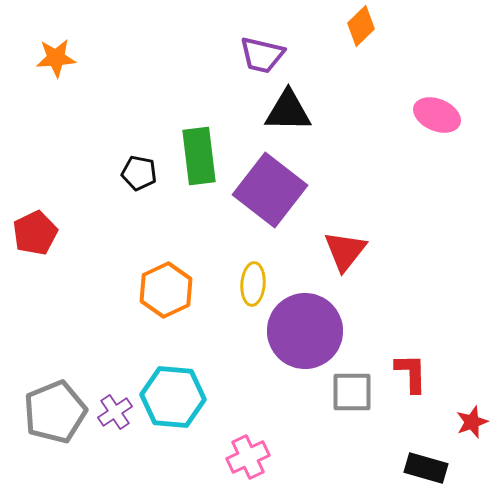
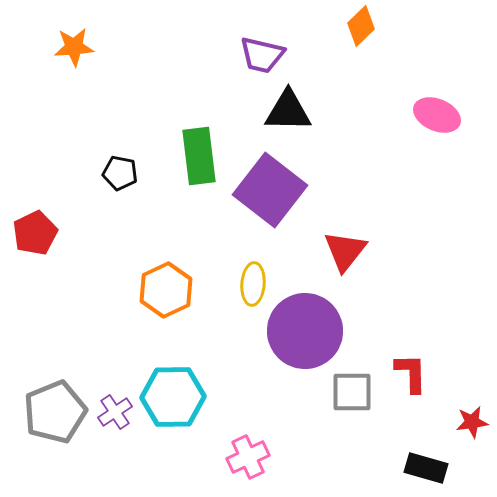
orange star: moved 18 px right, 11 px up
black pentagon: moved 19 px left
cyan hexagon: rotated 6 degrees counterclockwise
red star: rotated 12 degrees clockwise
